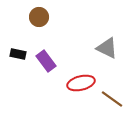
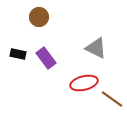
gray triangle: moved 11 px left
purple rectangle: moved 3 px up
red ellipse: moved 3 px right
